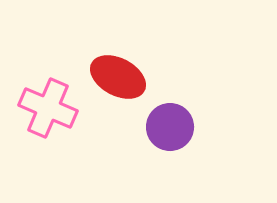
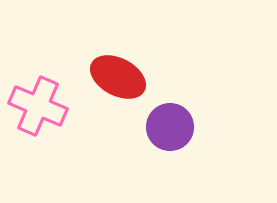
pink cross: moved 10 px left, 2 px up
